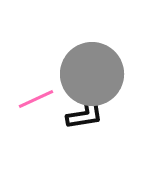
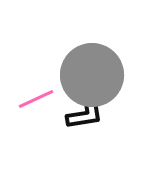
gray circle: moved 1 px down
